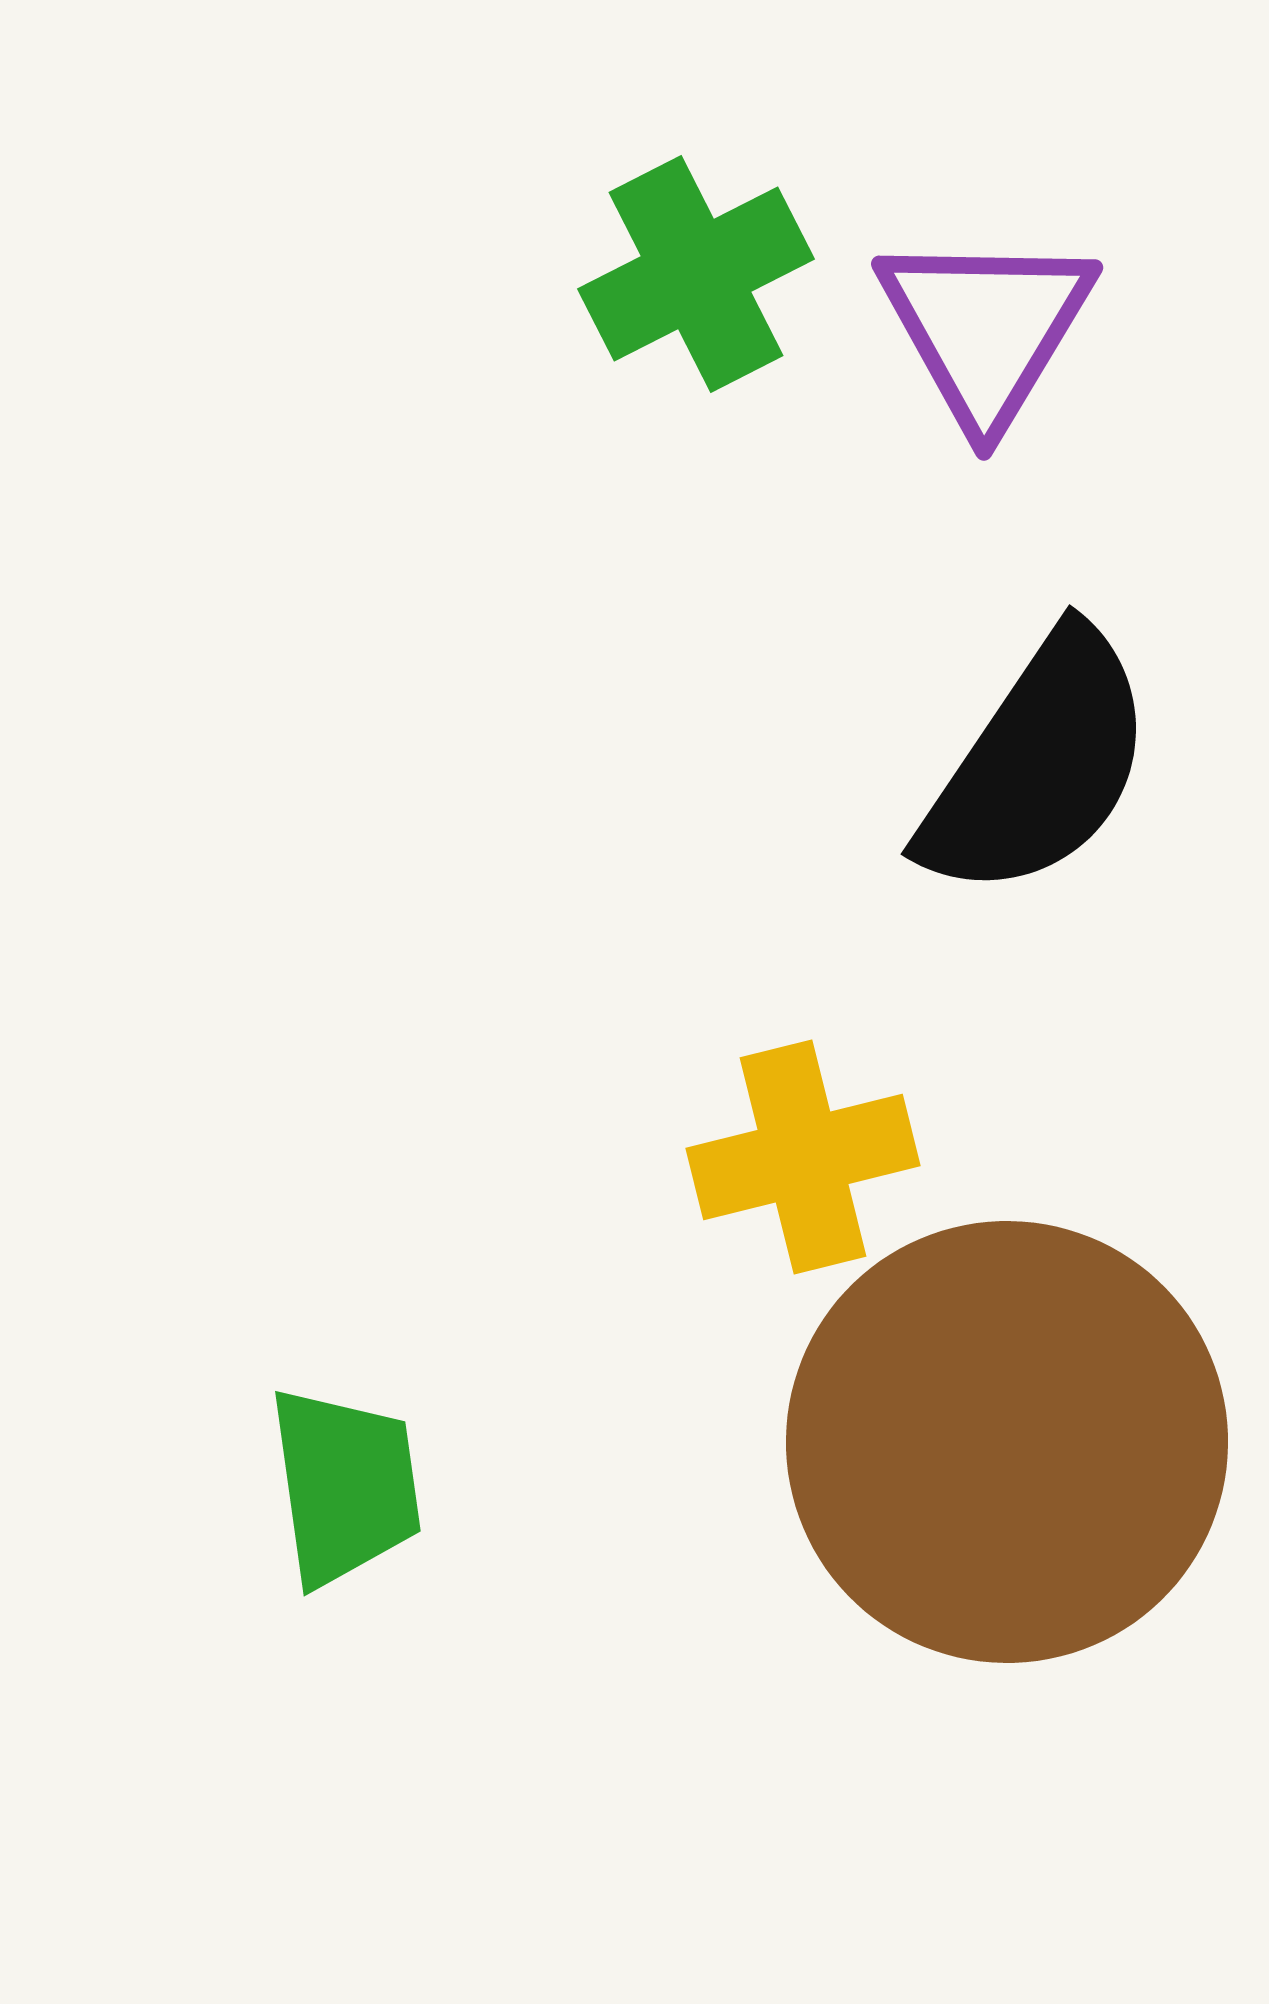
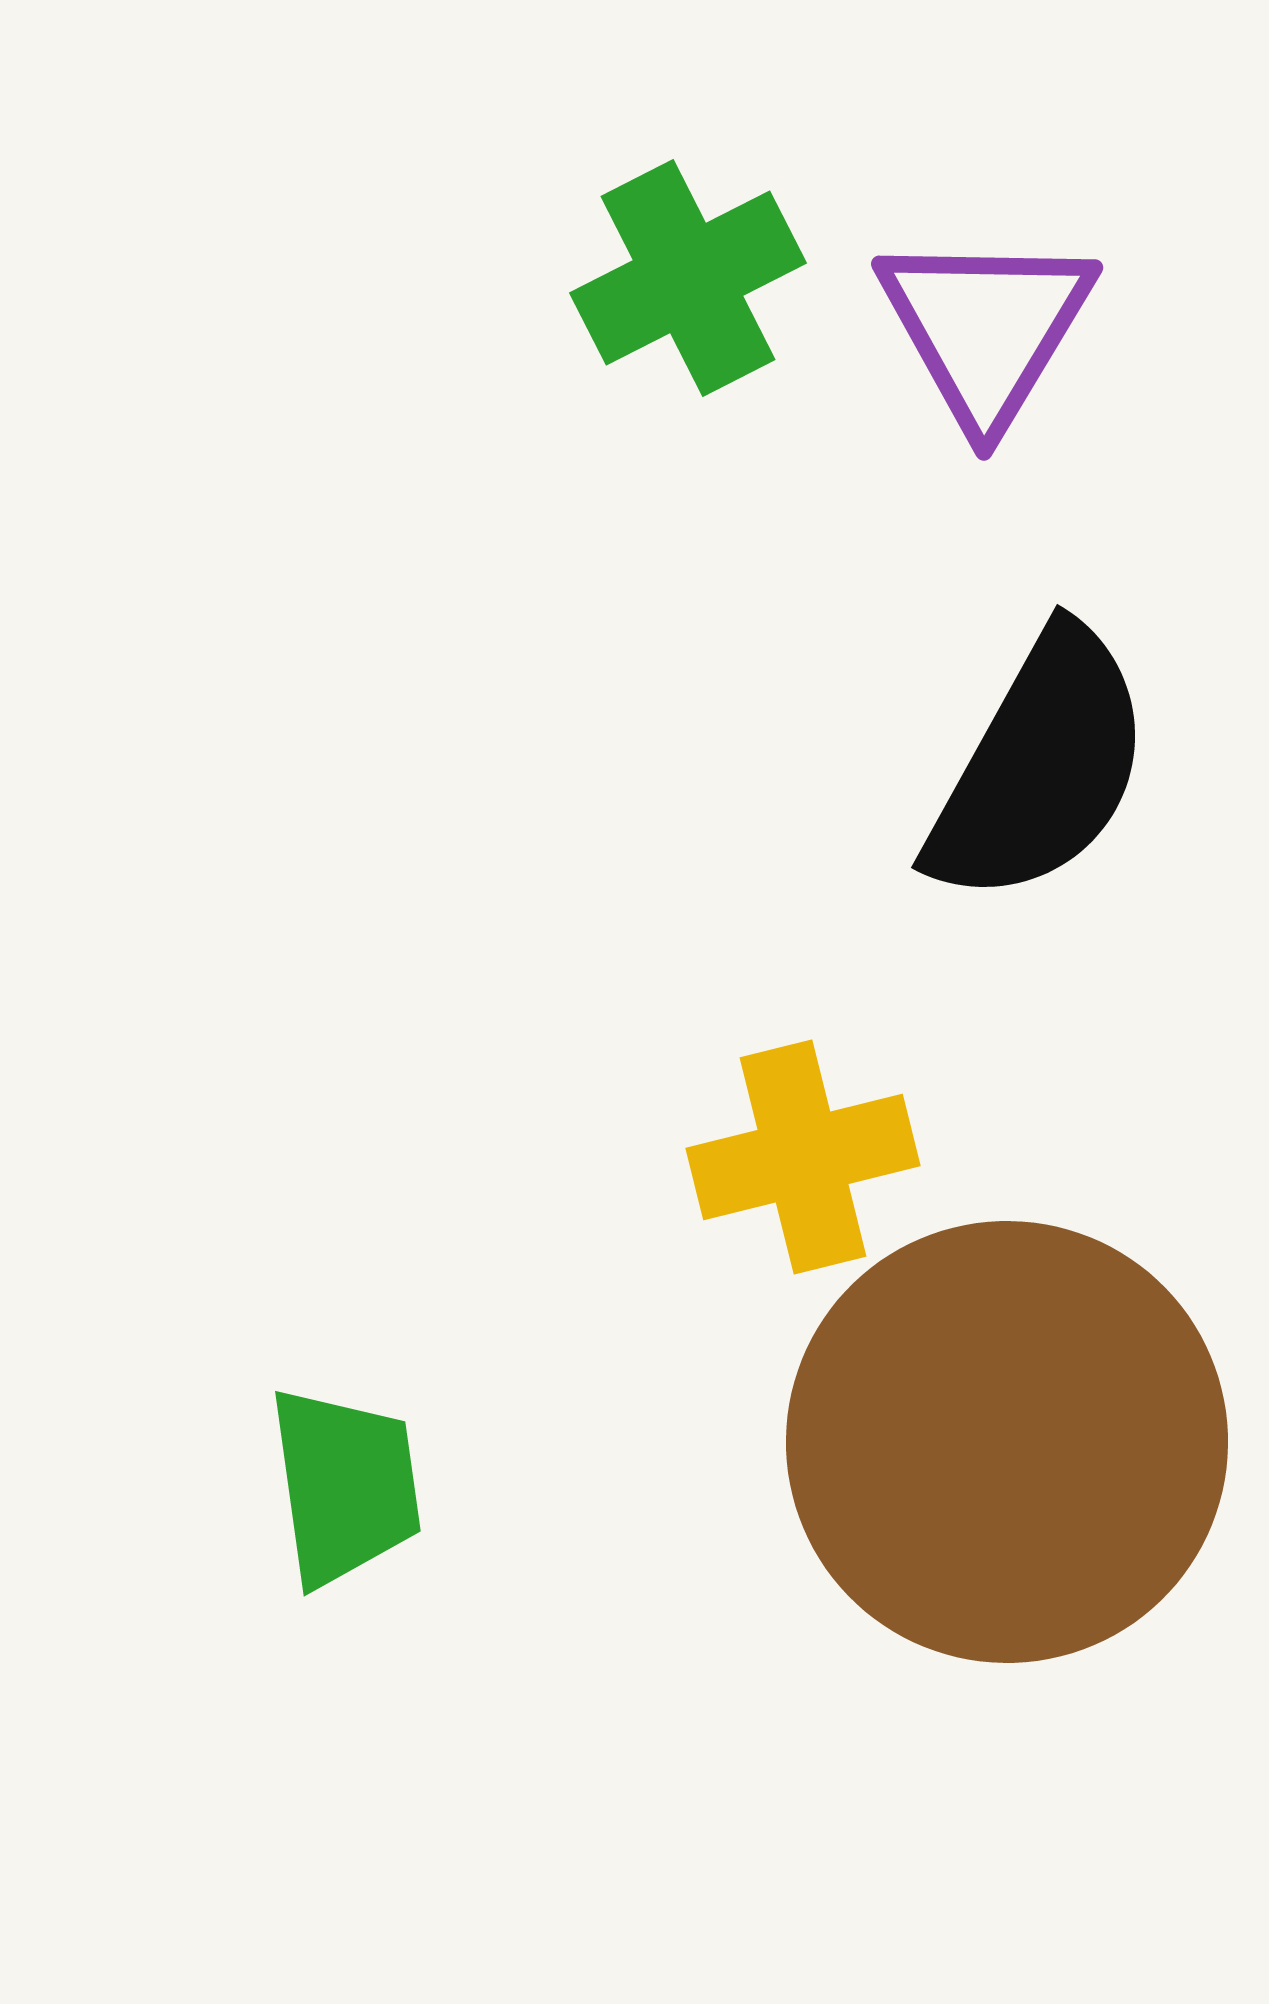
green cross: moved 8 px left, 4 px down
black semicircle: moved 2 px right, 2 px down; rotated 5 degrees counterclockwise
